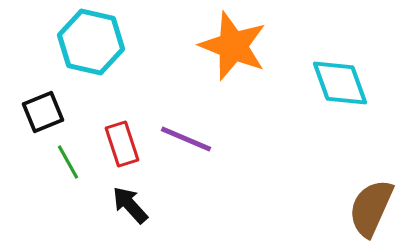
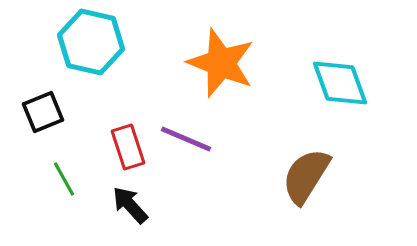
orange star: moved 12 px left, 17 px down
red rectangle: moved 6 px right, 3 px down
green line: moved 4 px left, 17 px down
brown semicircle: moved 65 px left, 32 px up; rotated 8 degrees clockwise
